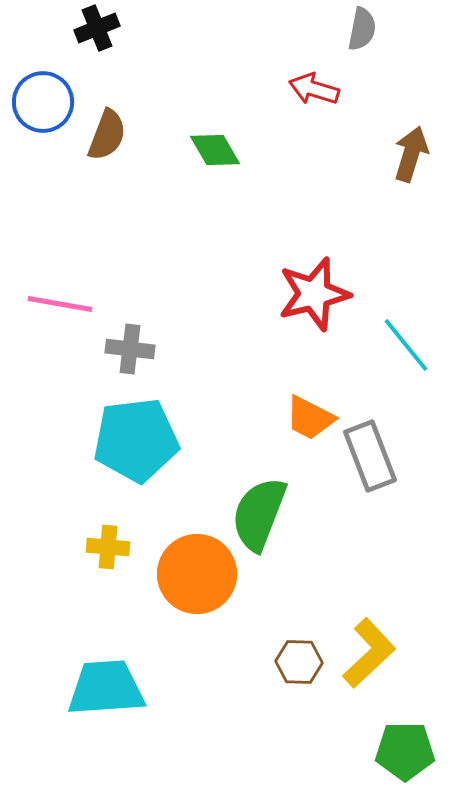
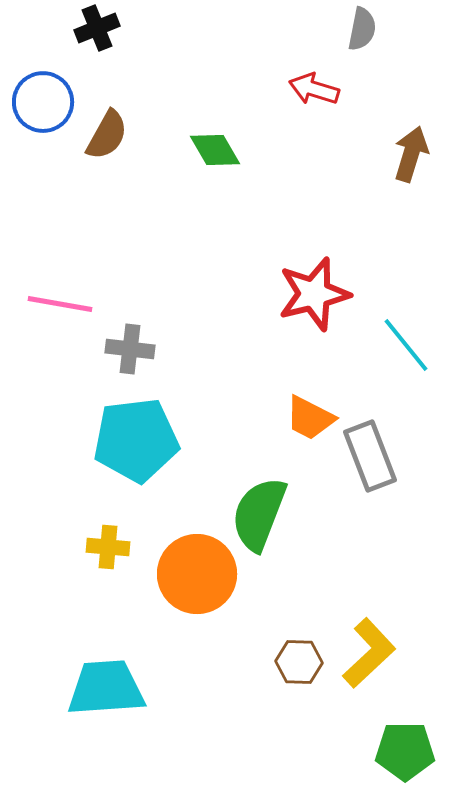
brown semicircle: rotated 8 degrees clockwise
